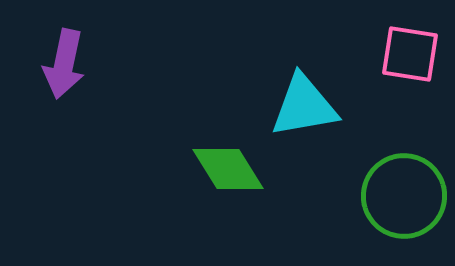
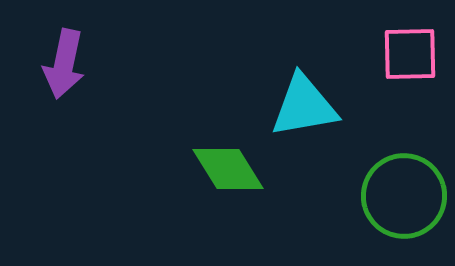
pink square: rotated 10 degrees counterclockwise
